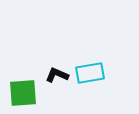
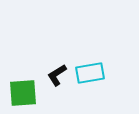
black L-shape: rotated 55 degrees counterclockwise
